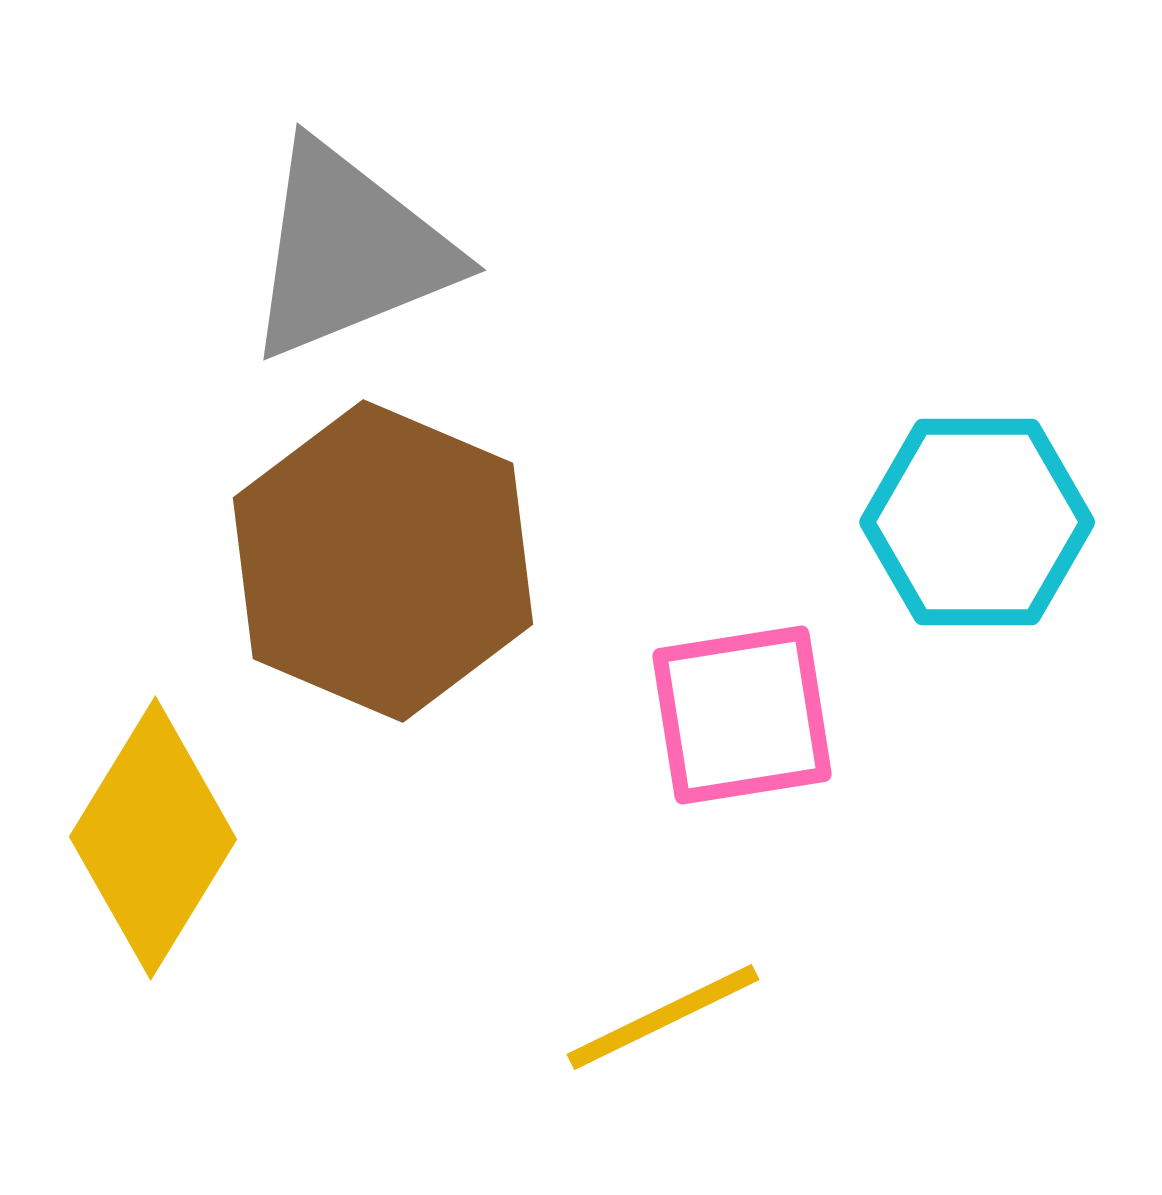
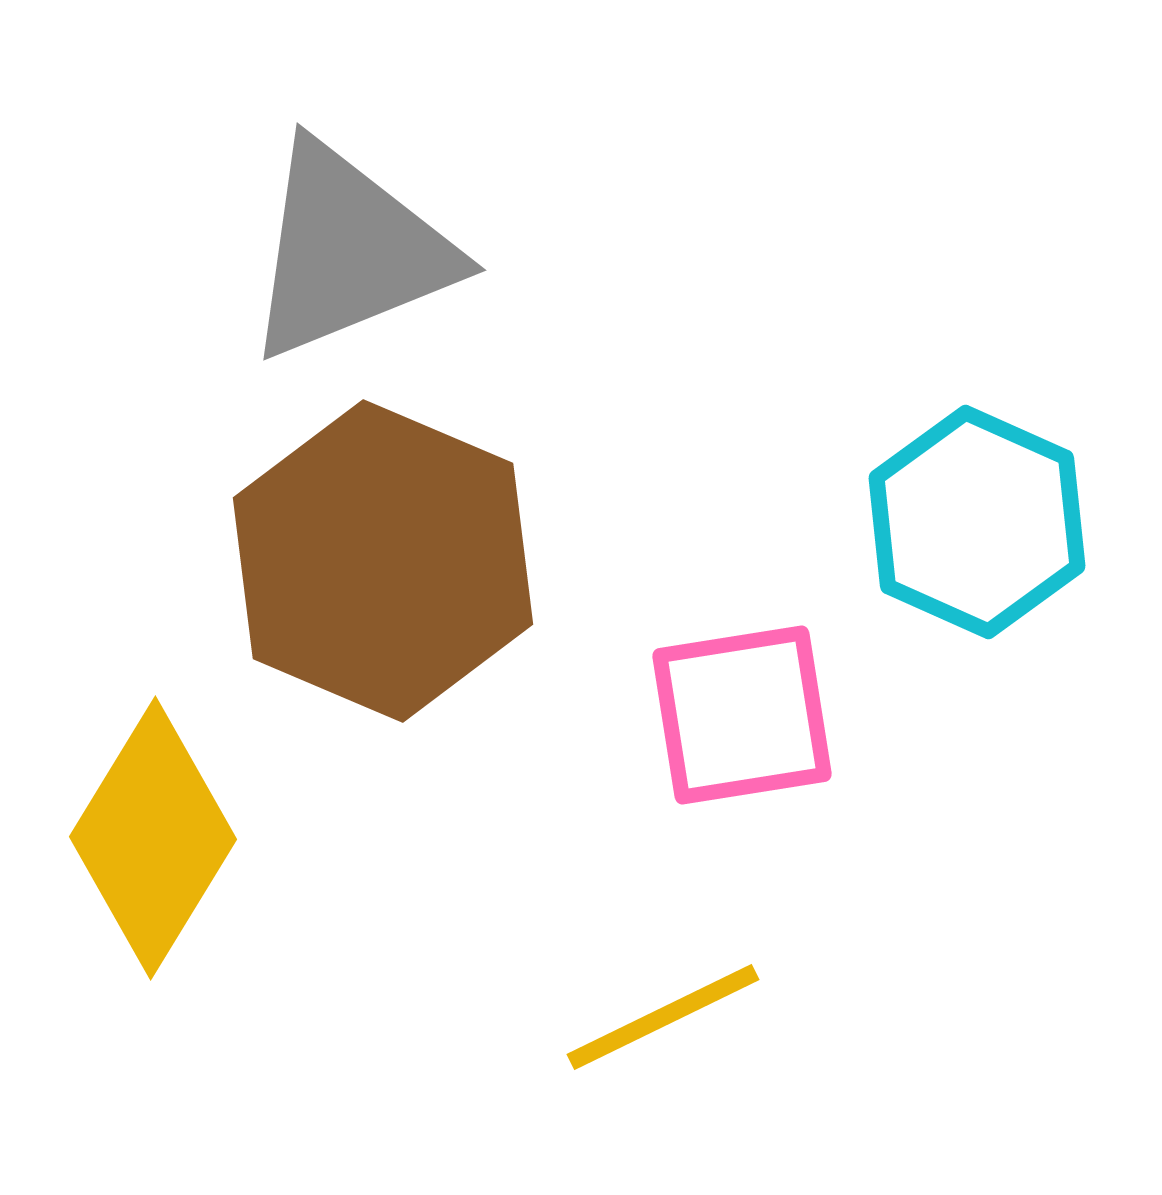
cyan hexagon: rotated 24 degrees clockwise
